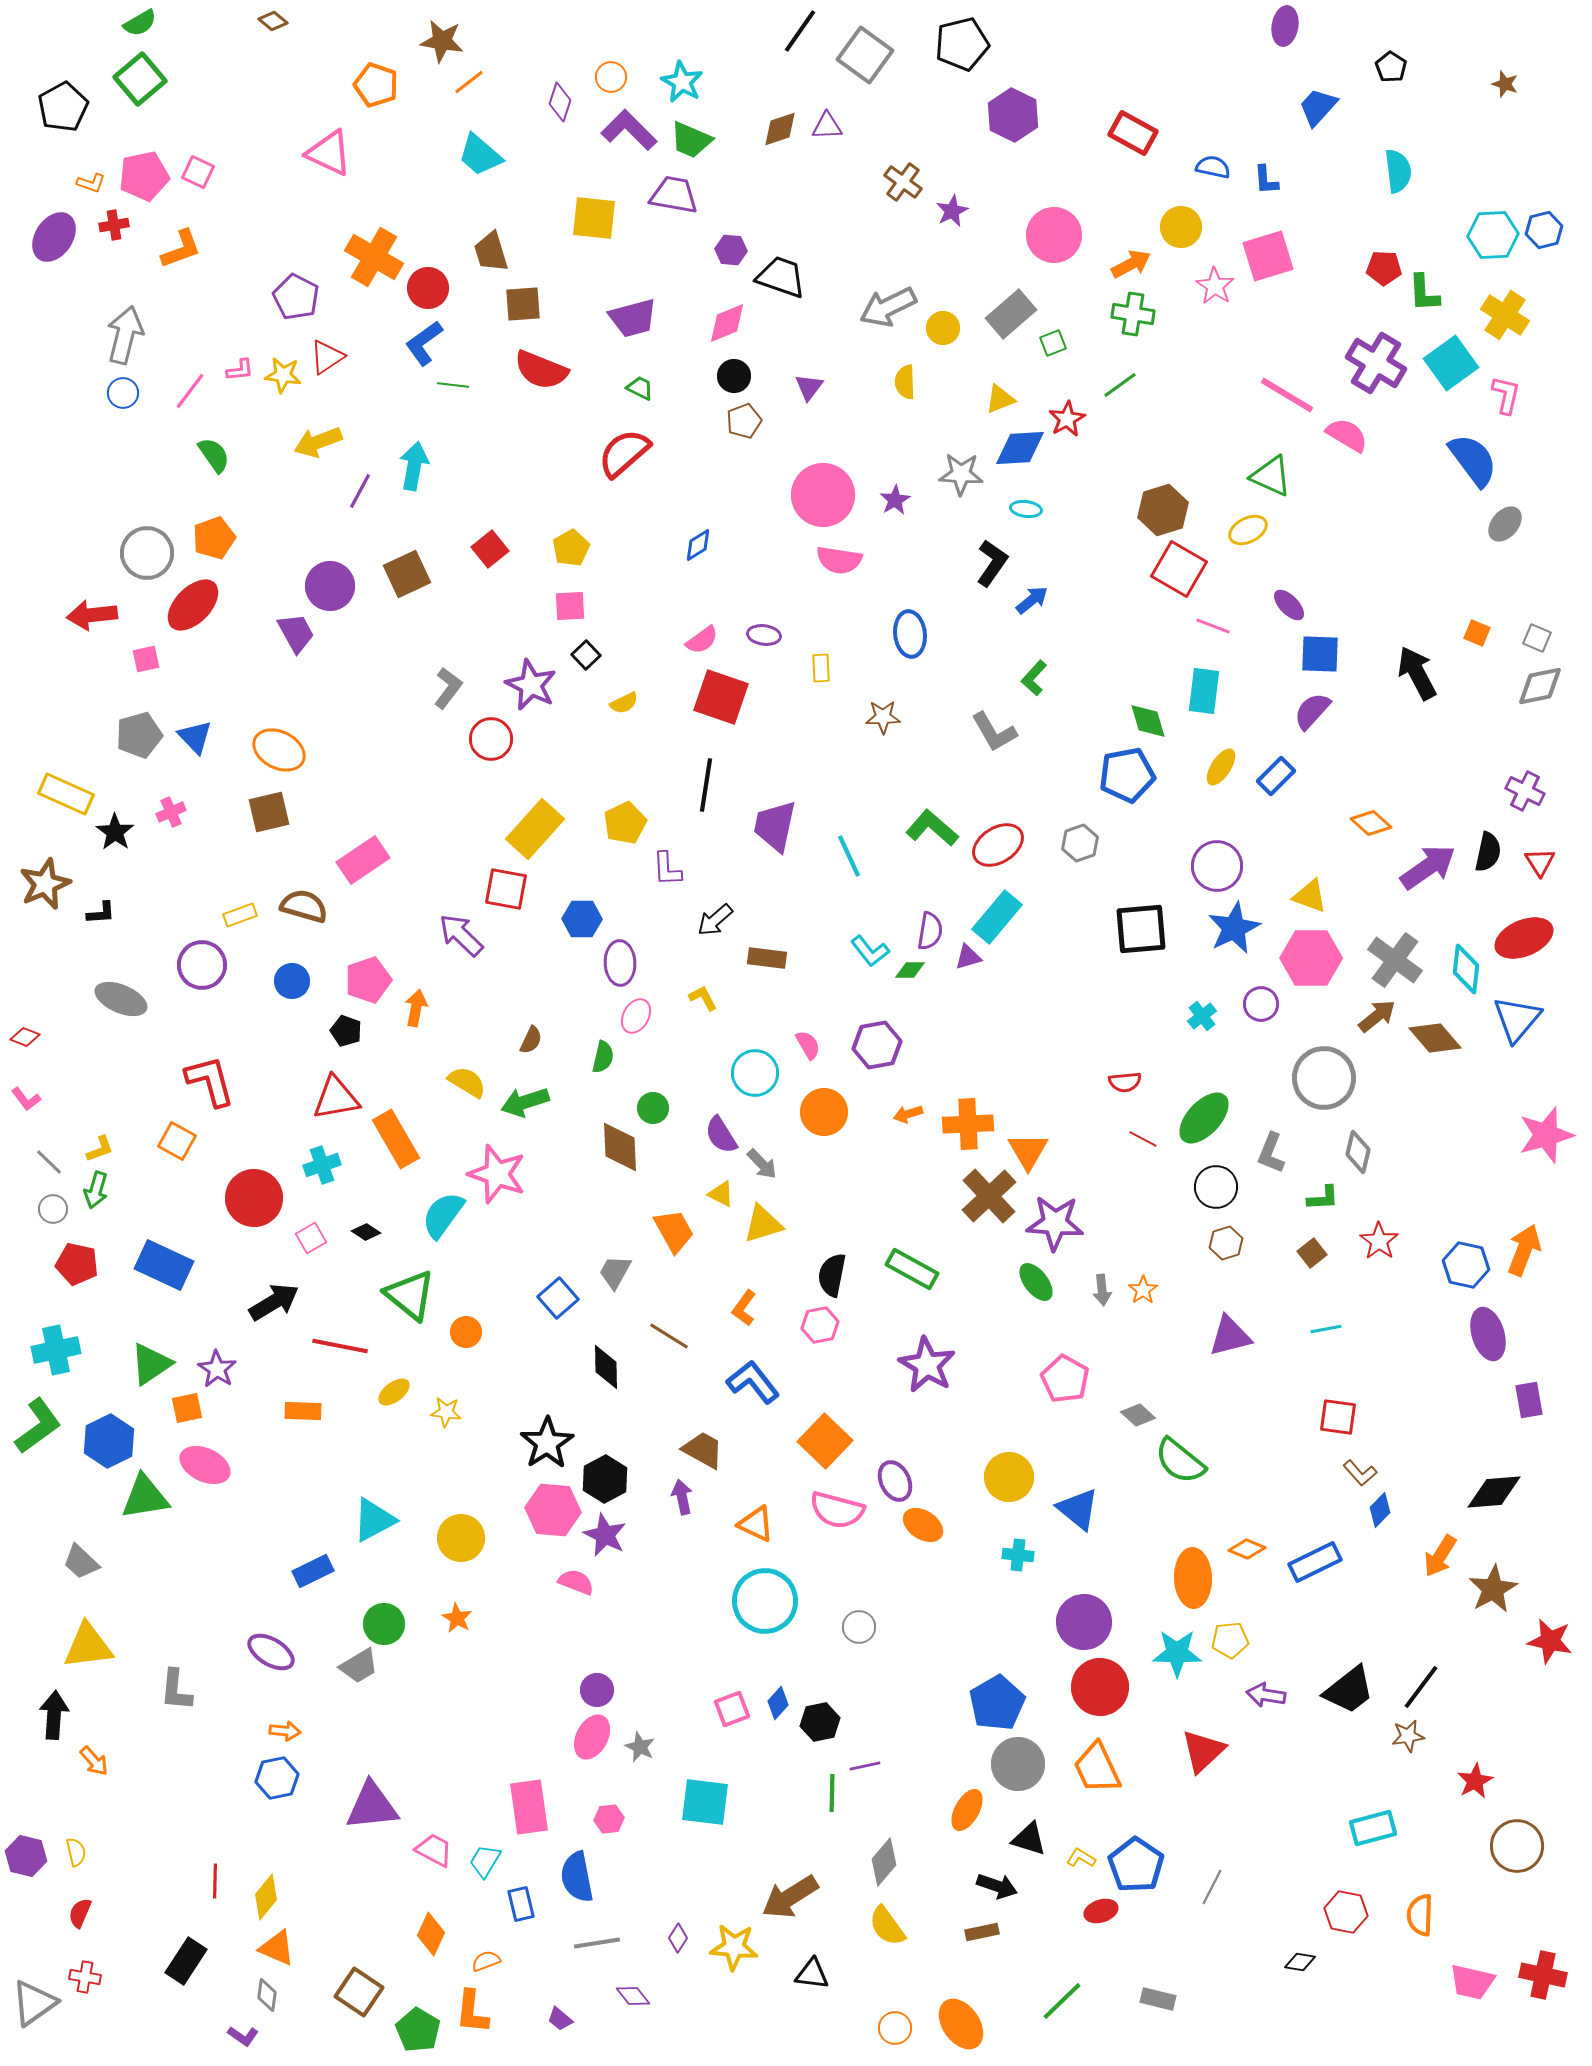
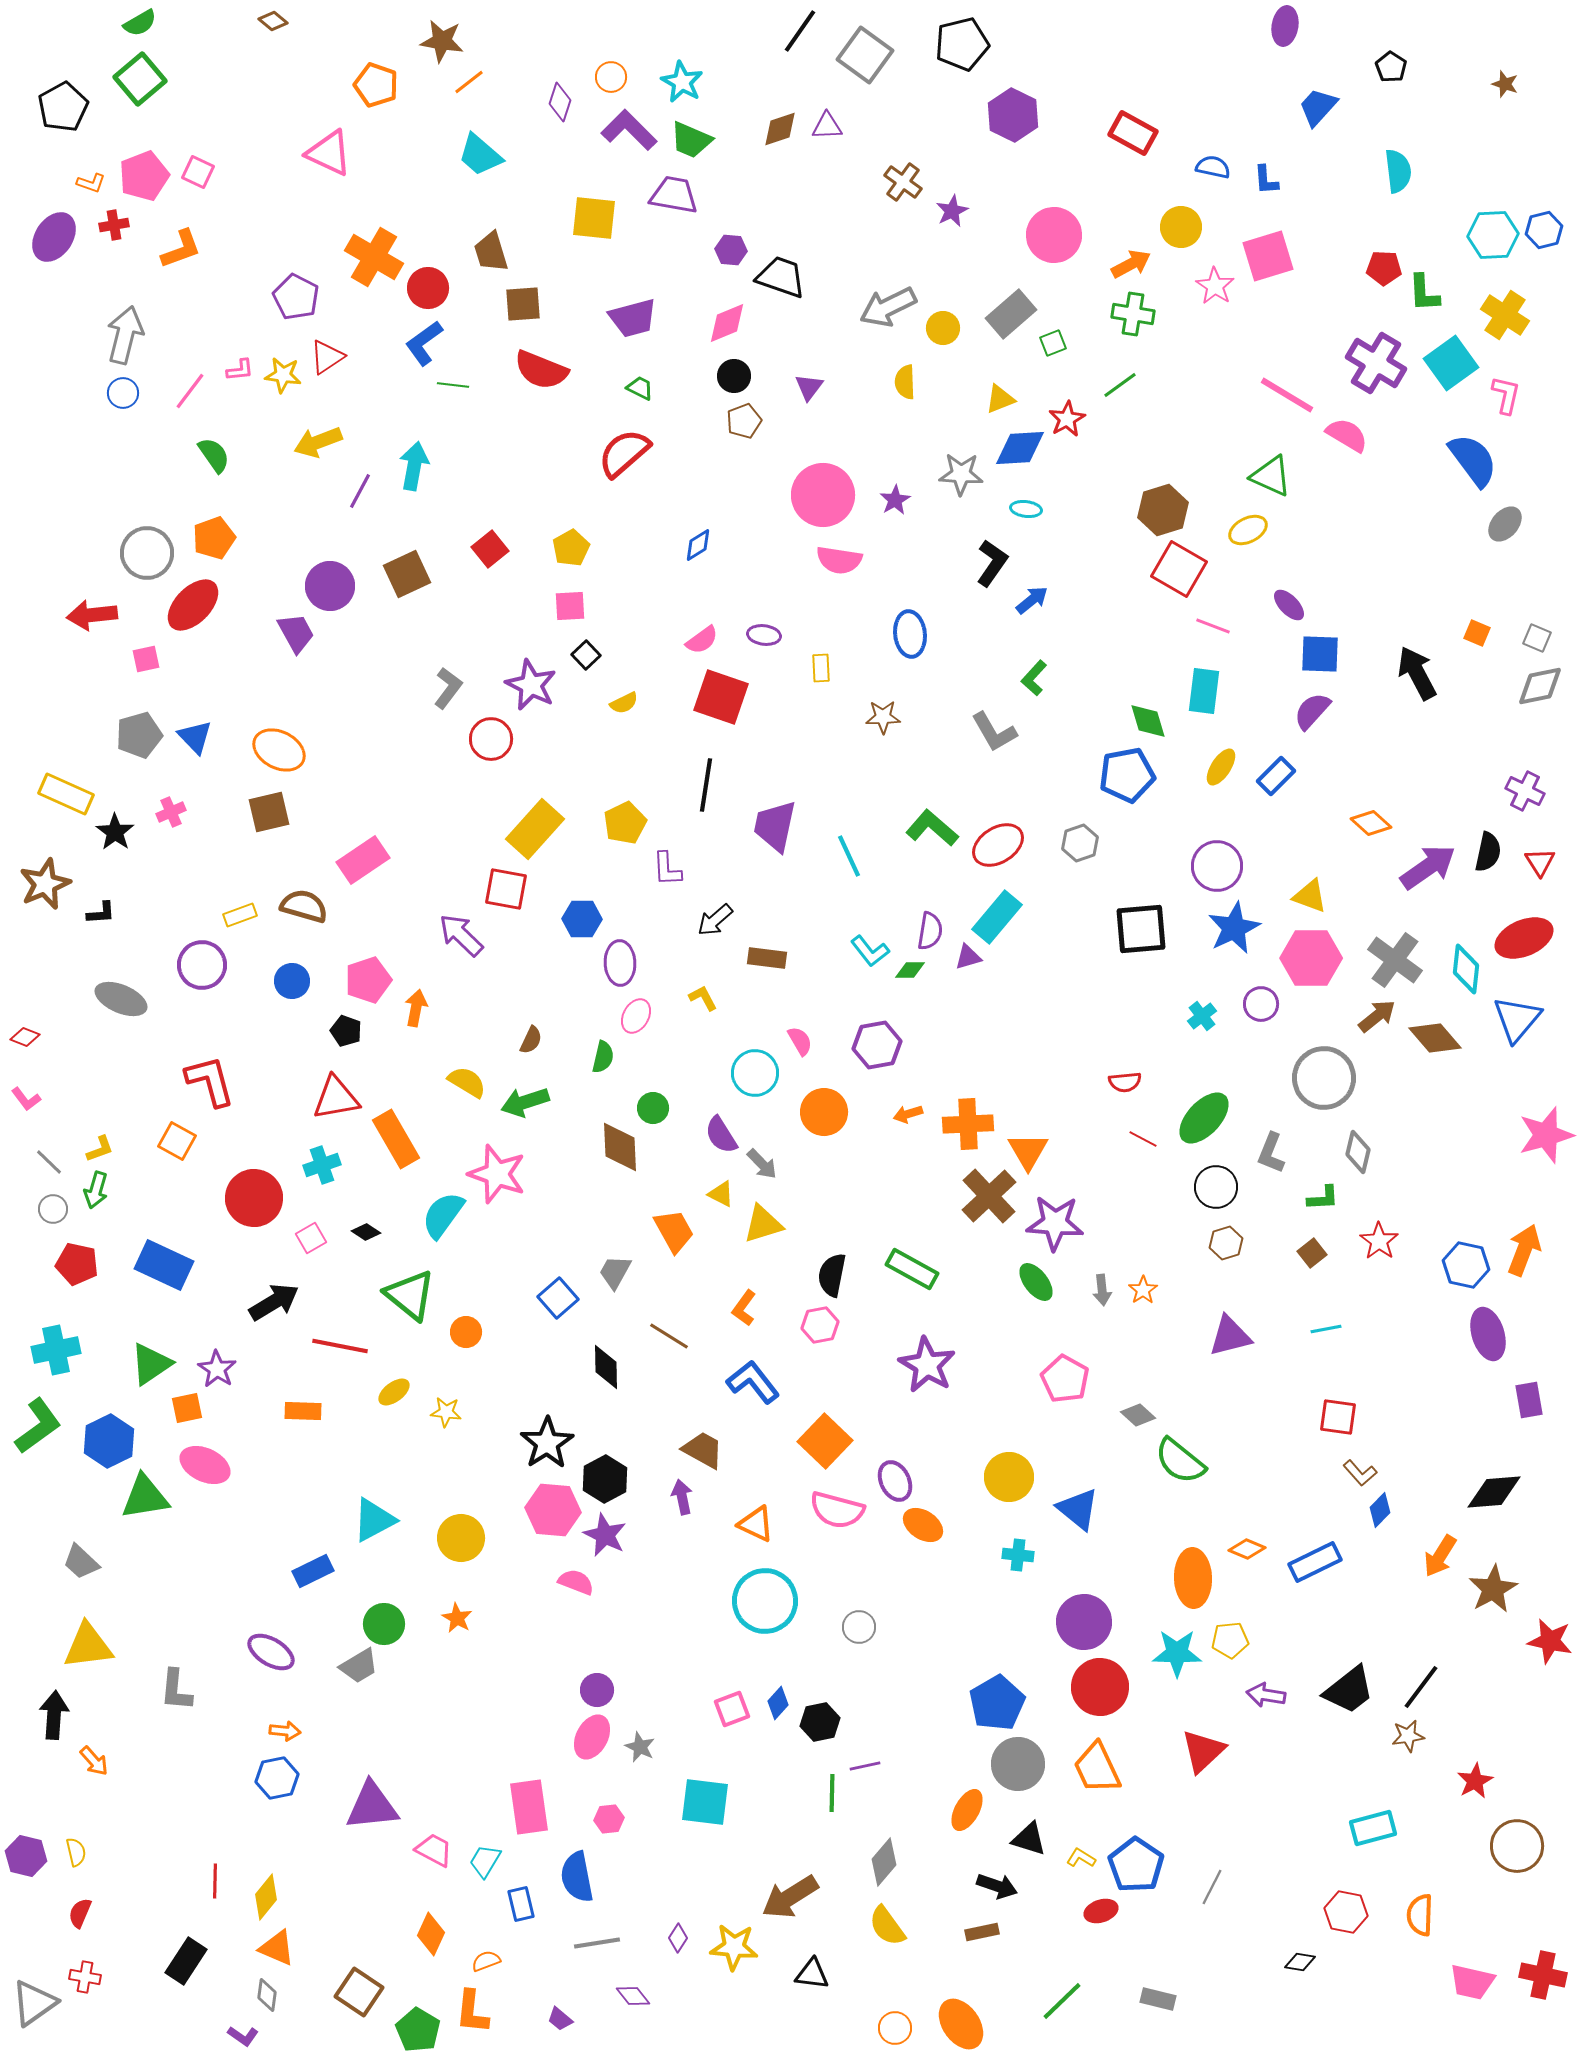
pink pentagon at (144, 176): rotated 9 degrees counterclockwise
pink semicircle at (808, 1045): moved 8 px left, 4 px up
